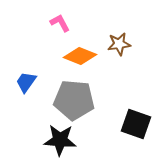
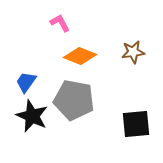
brown star: moved 14 px right, 8 px down
gray pentagon: rotated 6 degrees clockwise
black square: rotated 24 degrees counterclockwise
black star: moved 28 px left, 24 px up; rotated 20 degrees clockwise
